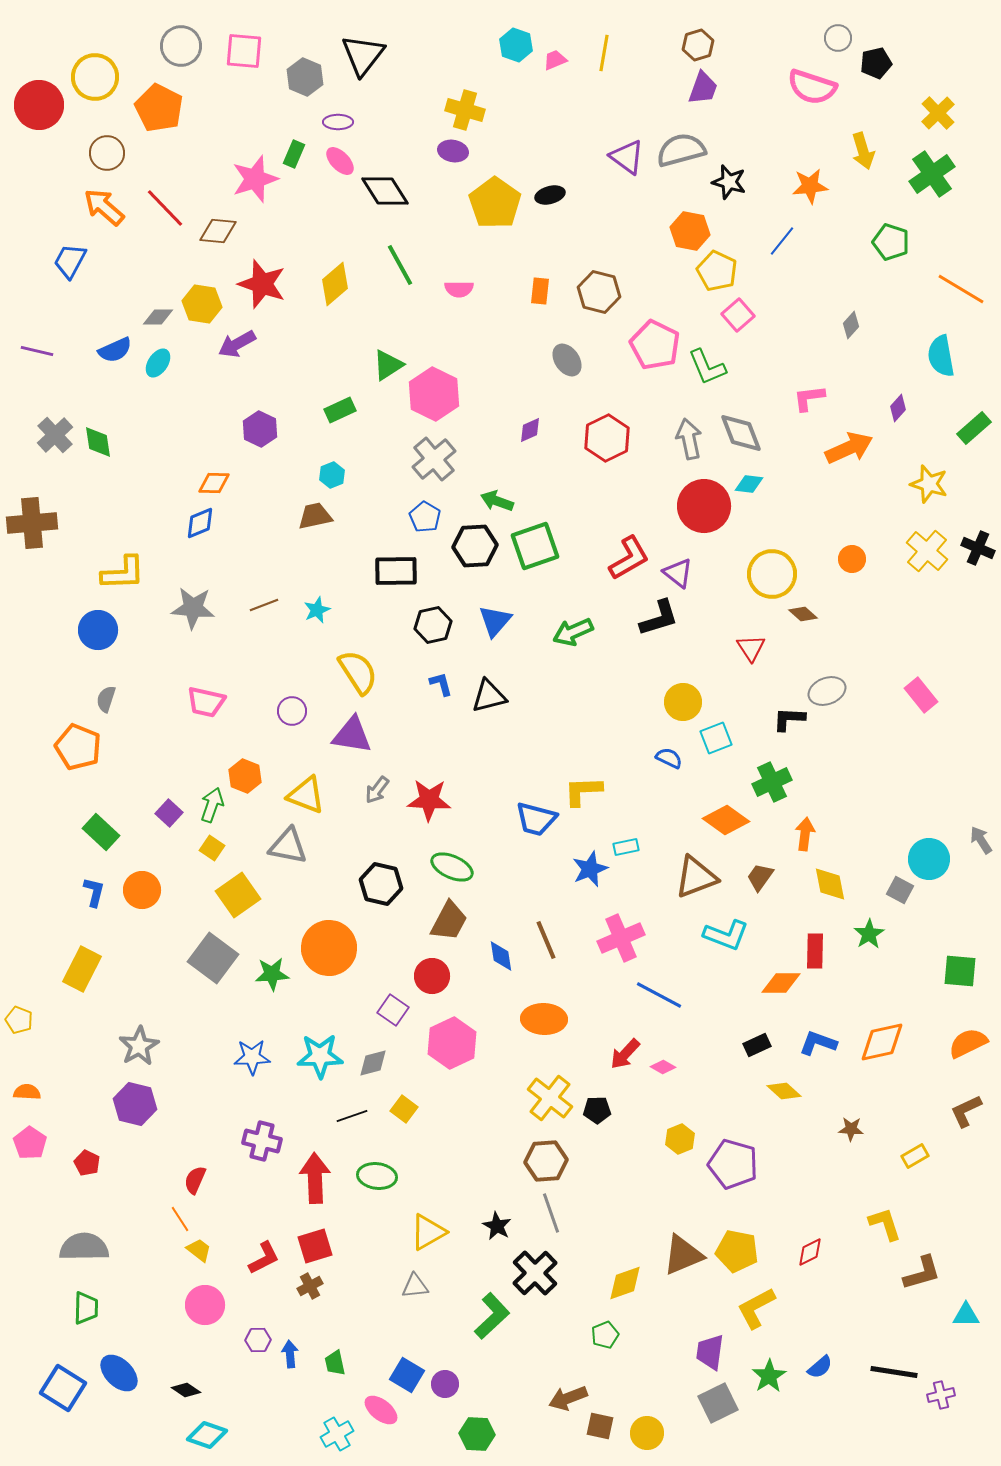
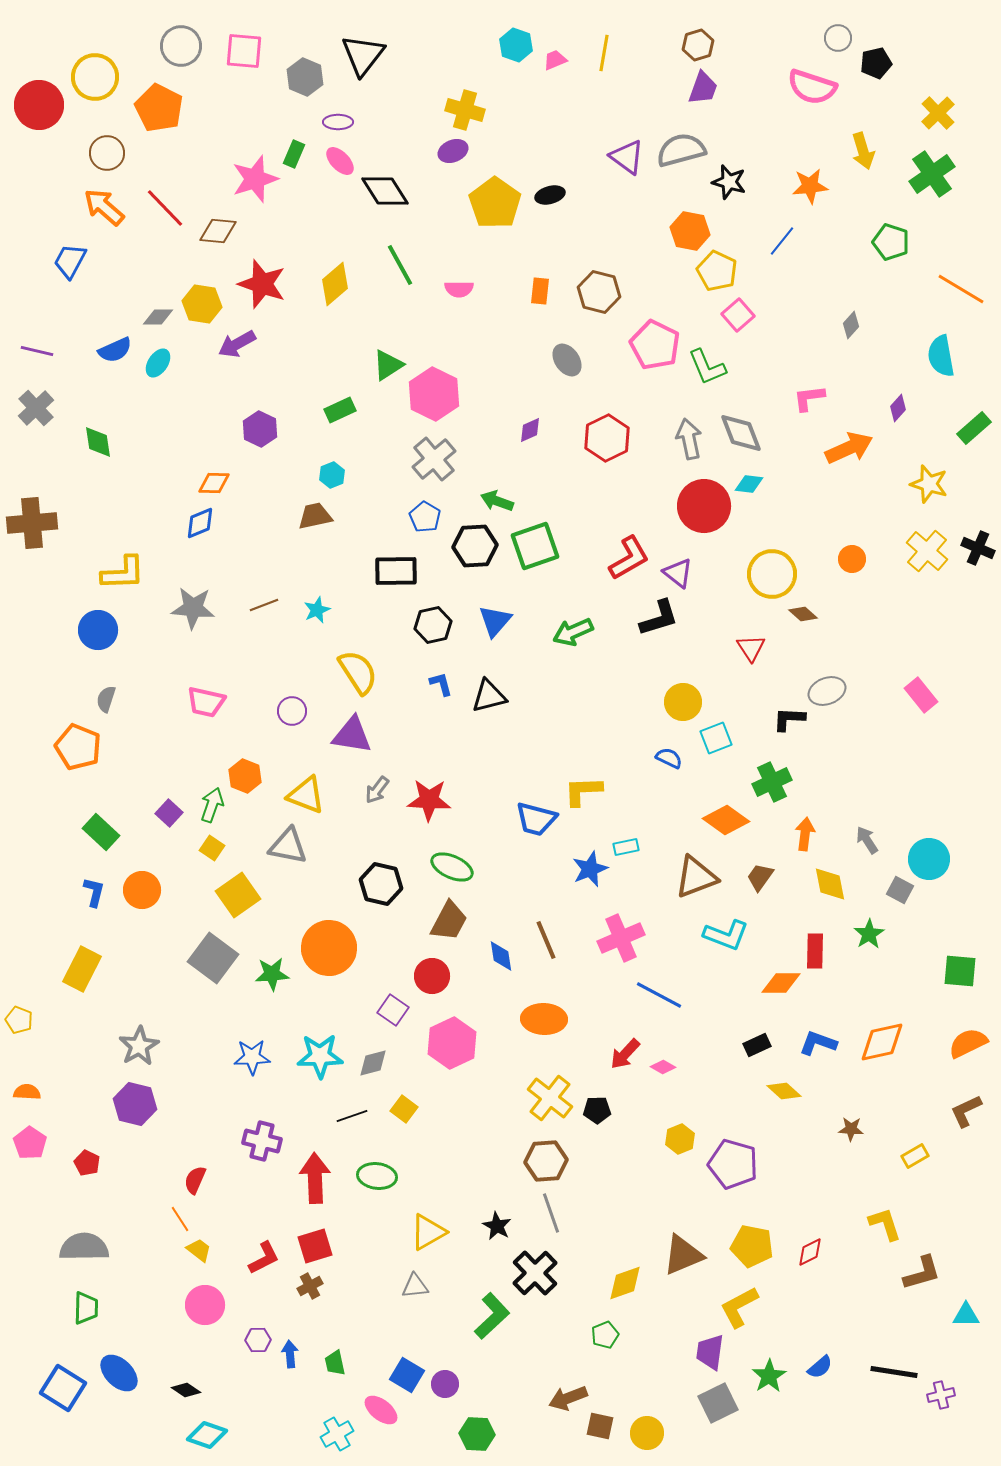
purple ellipse at (453, 151): rotated 32 degrees counterclockwise
gray cross at (55, 435): moved 19 px left, 27 px up
gray arrow at (981, 840): moved 114 px left
yellow pentagon at (737, 1251): moved 15 px right, 5 px up
yellow L-shape at (756, 1308): moved 17 px left, 1 px up
